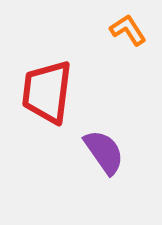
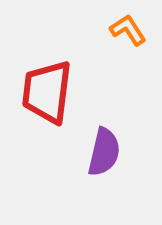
purple semicircle: rotated 48 degrees clockwise
